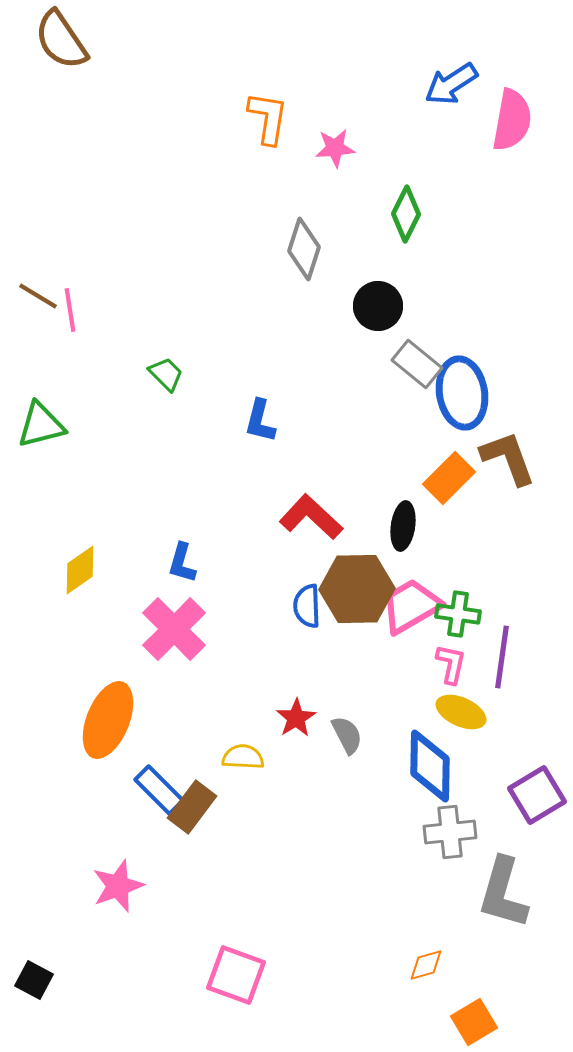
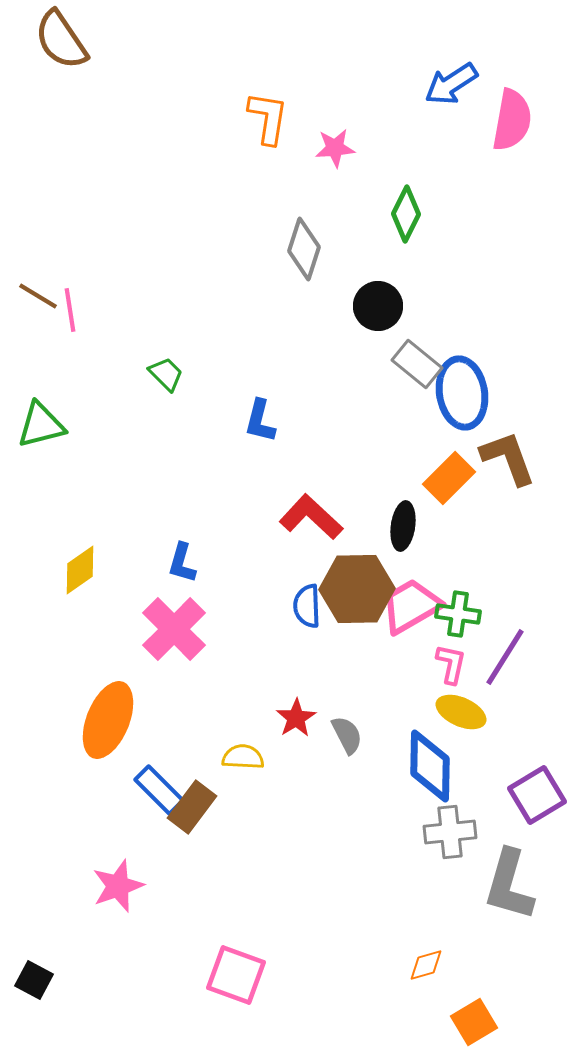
purple line at (502, 657): moved 3 px right; rotated 24 degrees clockwise
gray L-shape at (503, 893): moved 6 px right, 8 px up
